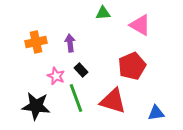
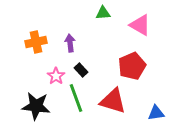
pink star: rotated 12 degrees clockwise
